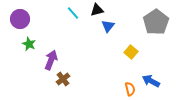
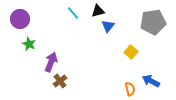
black triangle: moved 1 px right, 1 px down
gray pentagon: moved 3 px left; rotated 25 degrees clockwise
purple arrow: moved 2 px down
brown cross: moved 3 px left, 2 px down
